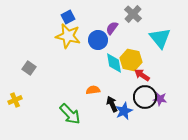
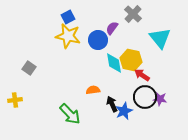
yellow cross: rotated 16 degrees clockwise
